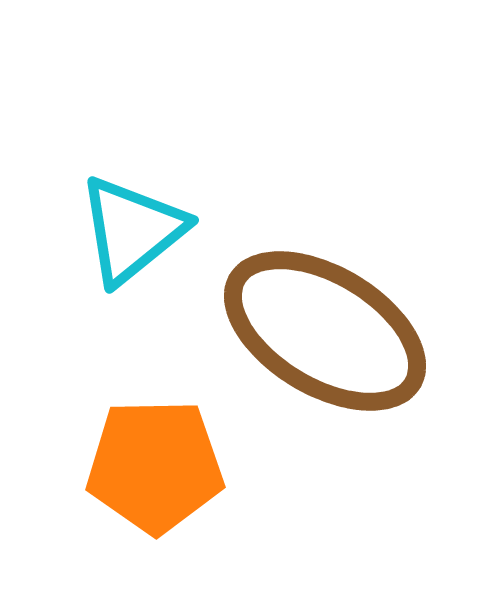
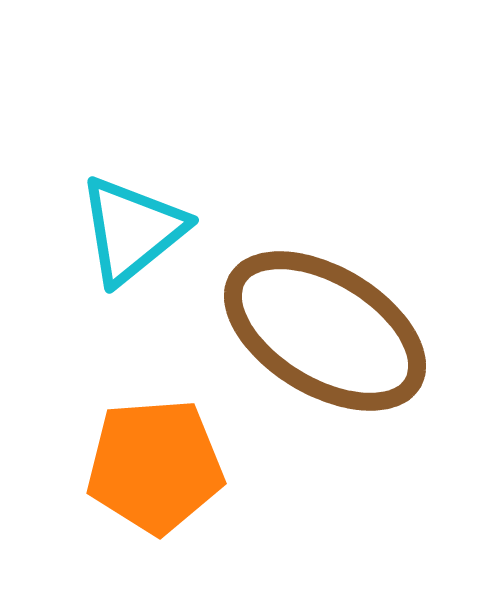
orange pentagon: rotated 3 degrees counterclockwise
